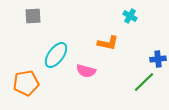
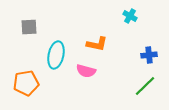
gray square: moved 4 px left, 11 px down
orange L-shape: moved 11 px left, 1 px down
cyan ellipse: rotated 24 degrees counterclockwise
blue cross: moved 9 px left, 4 px up
green line: moved 1 px right, 4 px down
